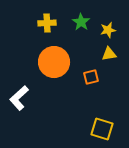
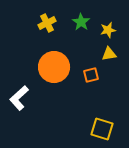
yellow cross: rotated 24 degrees counterclockwise
orange circle: moved 5 px down
orange square: moved 2 px up
